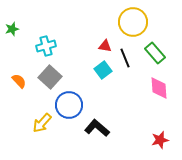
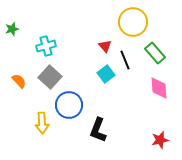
red triangle: rotated 40 degrees clockwise
black line: moved 2 px down
cyan square: moved 3 px right, 4 px down
yellow arrow: rotated 45 degrees counterclockwise
black L-shape: moved 1 px right, 2 px down; rotated 110 degrees counterclockwise
